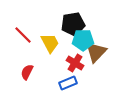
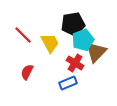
cyan pentagon: rotated 20 degrees counterclockwise
